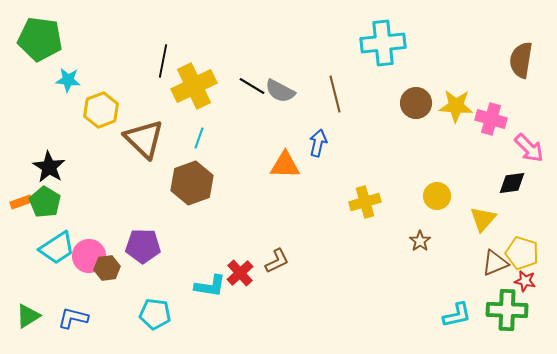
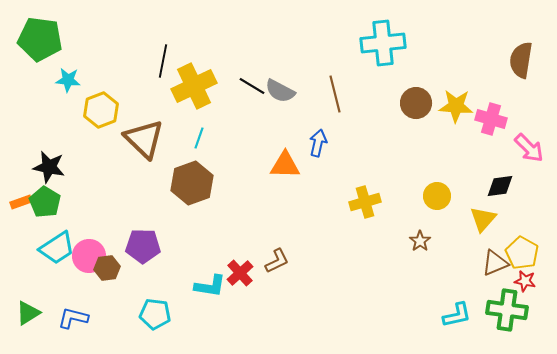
black star at (49, 167): rotated 20 degrees counterclockwise
black diamond at (512, 183): moved 12 px left, 3 px down
yellow pentagon at (522, 253): rotated 12 degrees clockwise
green cross at (507, 310): rotated 6 degrees clockwise
green triangle at (28, 316): moved 3 px up
